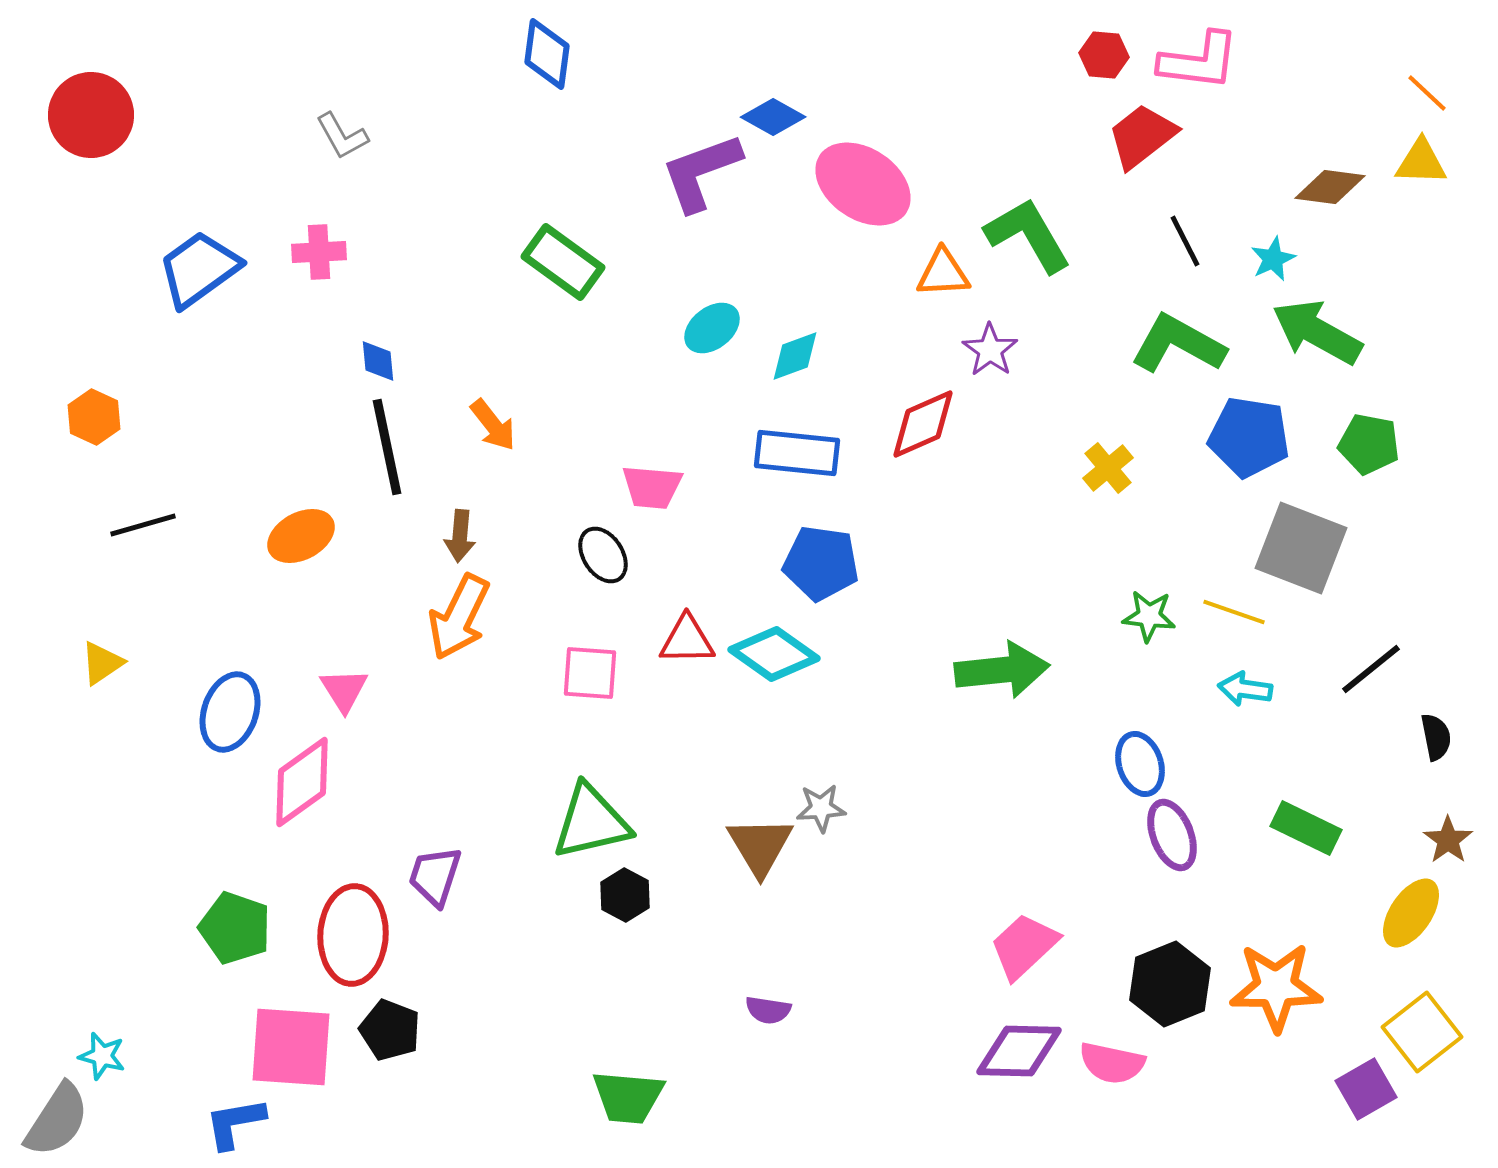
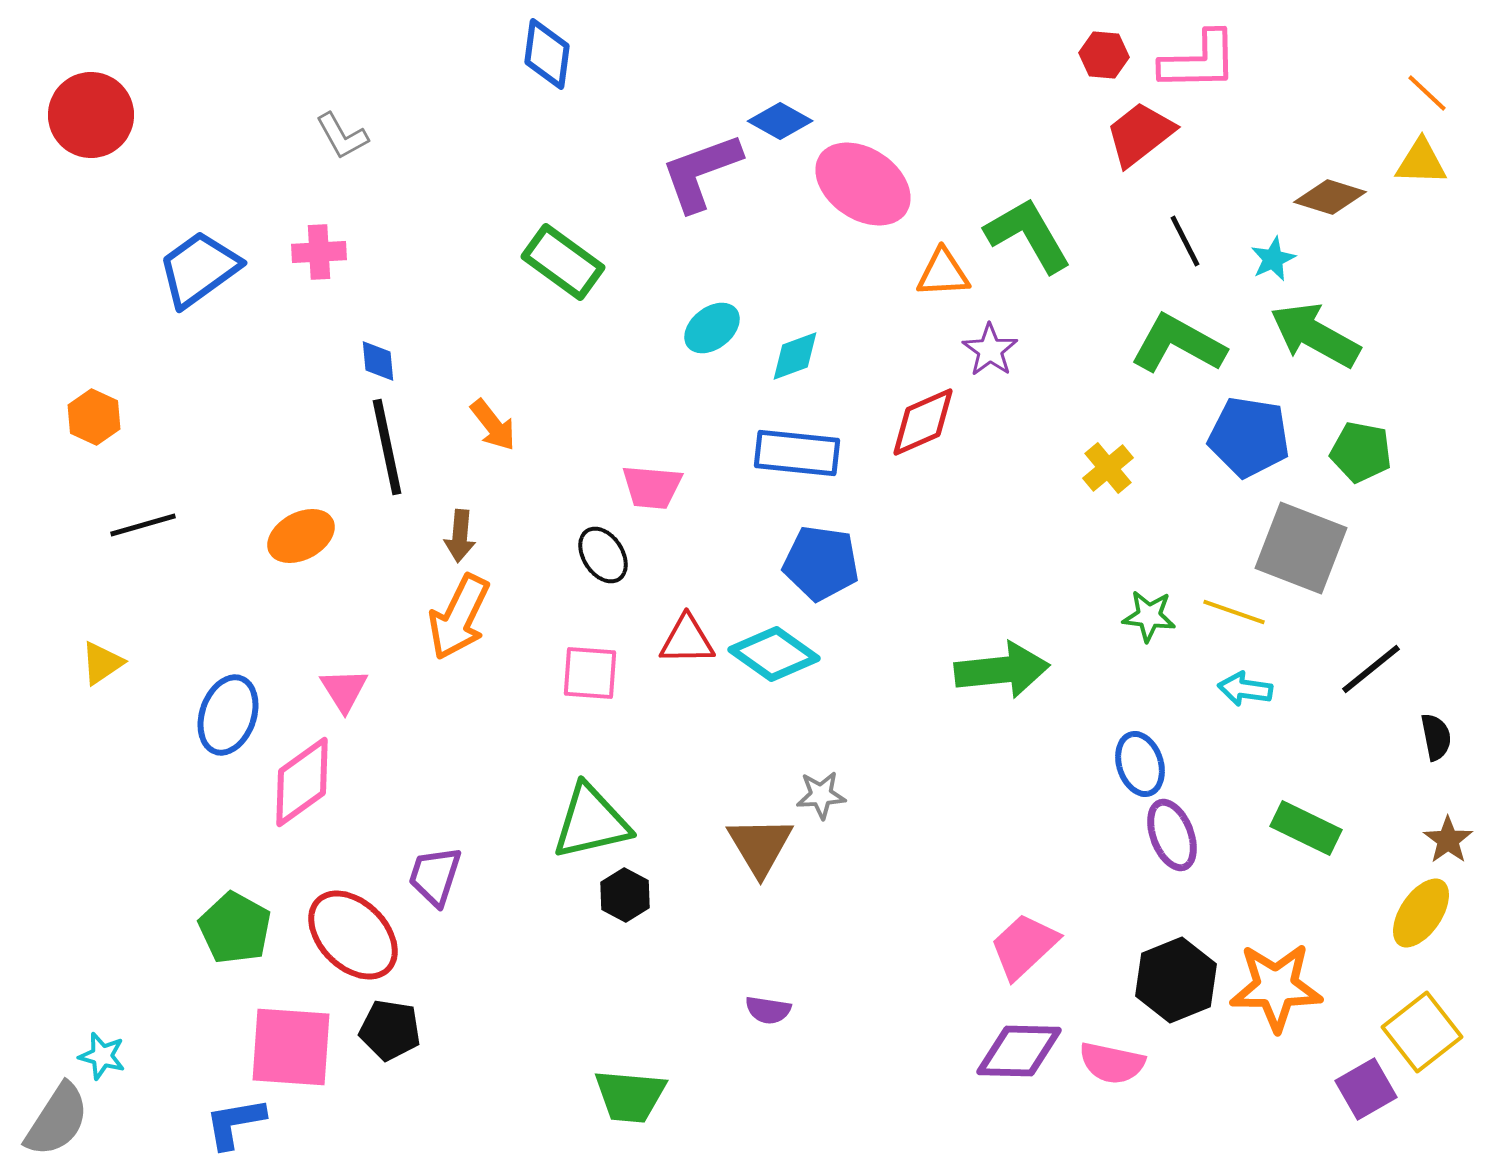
pink L-shape at (1199, 61): rotated 8 degrees counterclockwise
blue diamond at (773, 117): moved 7 px right, 4 px down
red trapezoid at (1142, 136): moved 2 px left, 2 px up
brown diamond at (1330, 187): moved 10 px down; rotated 10 degrees clockwise
green arrow at (1317, 332): moved 2 px left, 3 px down
red diamond at (923, 424): moved 2 px up
green pentagon at (1369, 444): moved 8 px left, 8 px down
blue ellipse at (230, 712): moved 2 px left, 3 px down
gray star at (821, 808): moved 13 px up
yellow ellipse at (1411, 913): moved 10 px right
green pentagon at (235, 928): rotated 10 degrees clockwise
red ellipse at (353, 935): rotated 48 degrees counterclockwise
black hexagon at (1170, 984): moved 6 px right, 4 px up
black pentagon at (390, 1030): rotated 12 degrees counterclockwise
green trapezoid at (628, 1097): moved 2 px right, 1 px up
